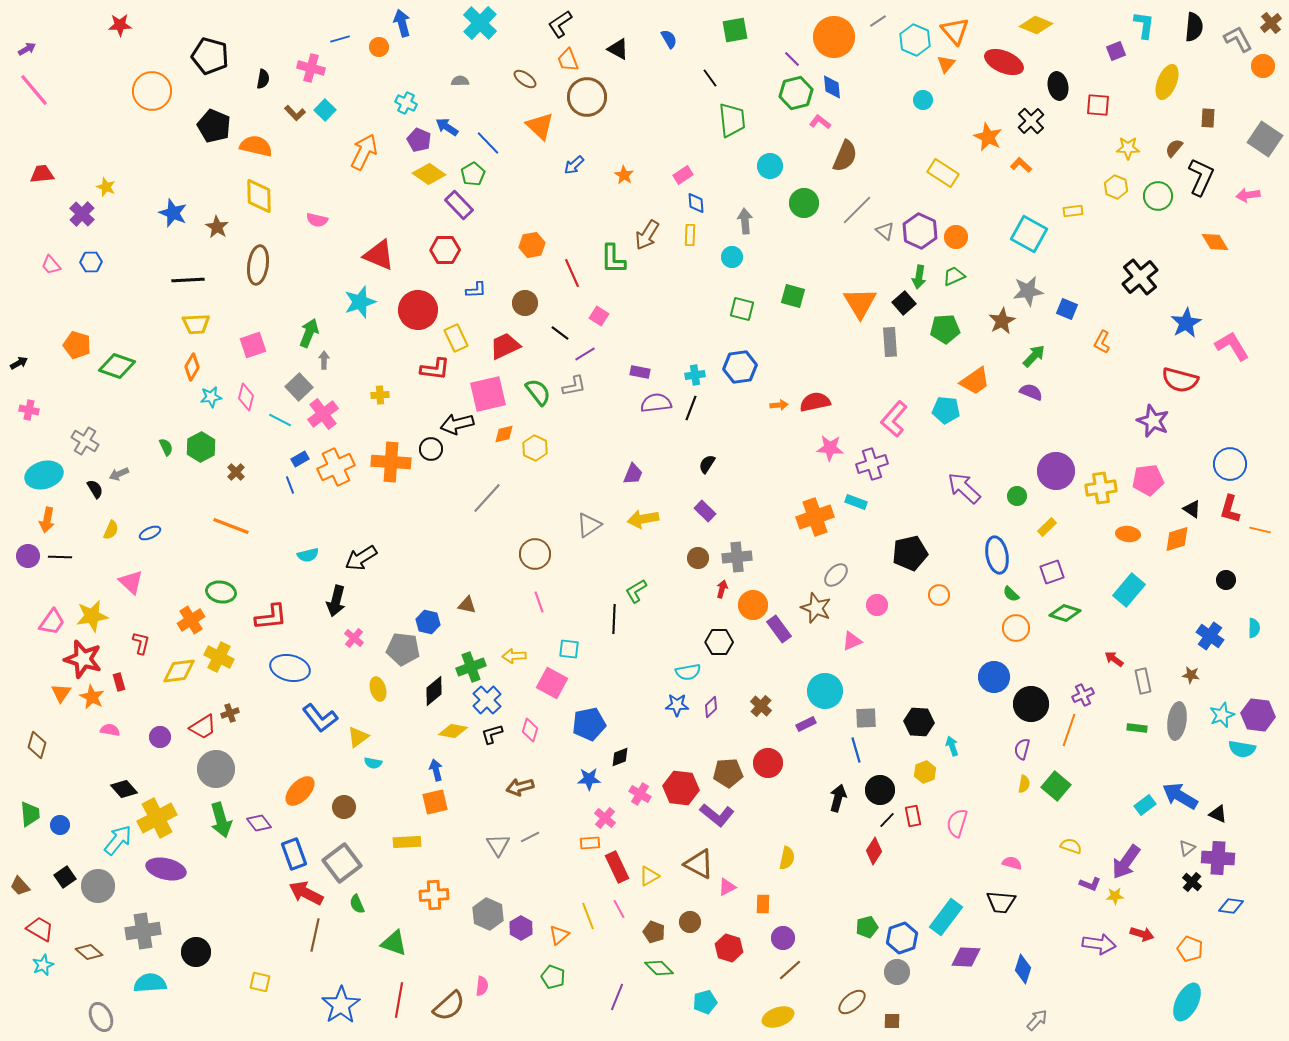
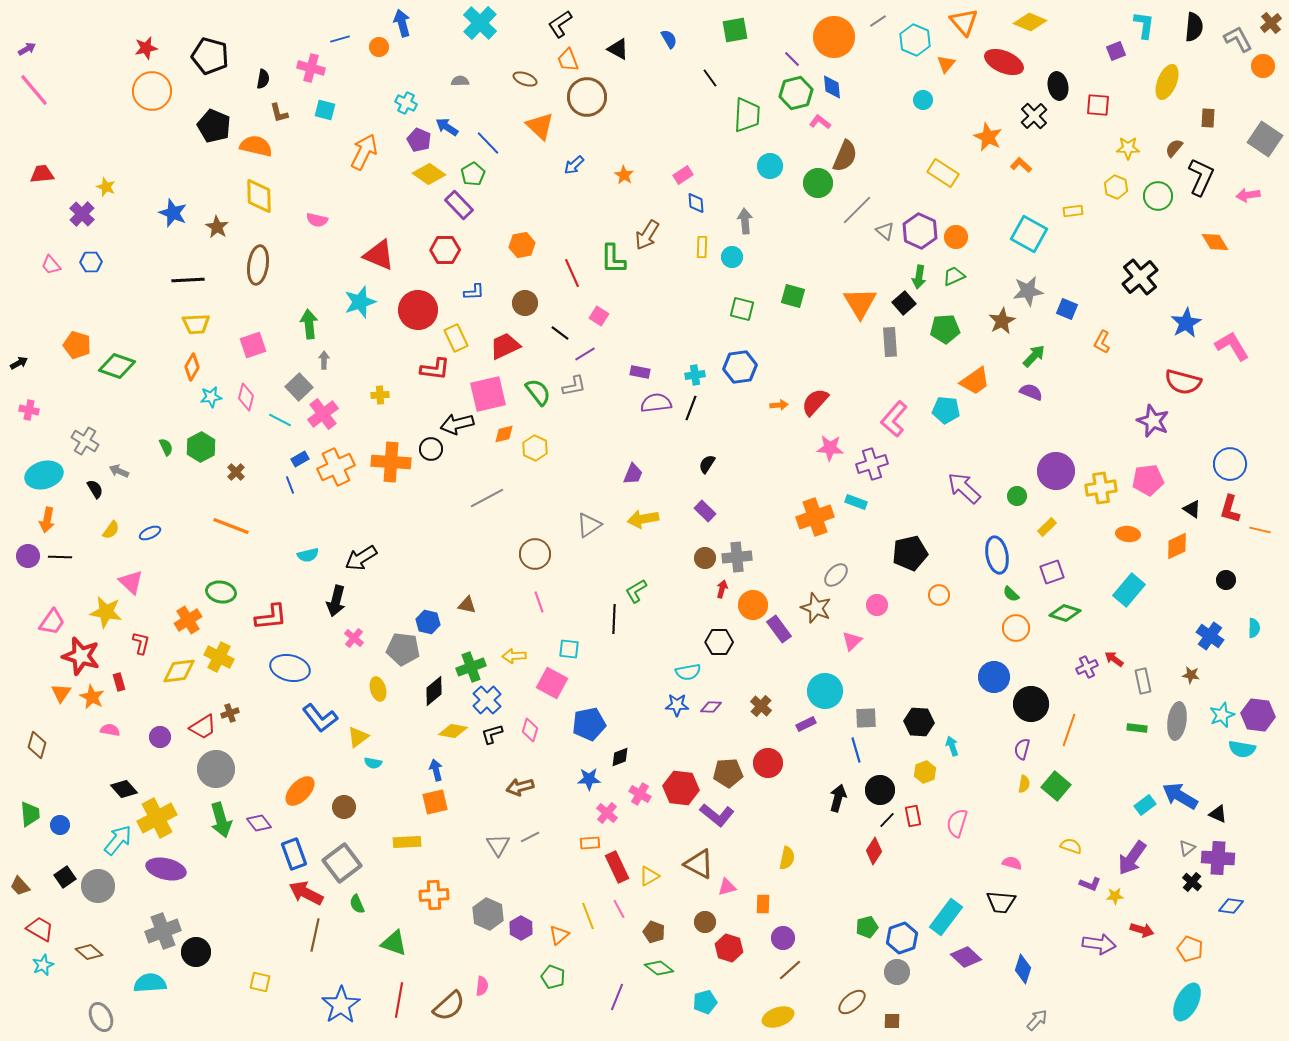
red star at (120, 25): moved 26 px right, 23 px down; rotated 10 degrees counterclockwise
yellow diamond at (1036, 25): moved 6 px left, 3 px up
orange triangle at (955, 31): moved 9 px right, 9 px up
brown ellipse at (525, 79): rotated 15 degrees counterclockwise
cyan square at (325, 110): rotated 30 degrees counterclockwise
brown L-shape at (295, 113): moved 16 px left; rotated 30 degrees clockwise
green trapezoid at (732, 120): moved 15 px right, 5 px up; rotated 9 degrees clockwise
black cross at (1031, 121): moved 3 px right, 5 px up
green circle at (804, 203): moved 14 px right, 20 px up
yellow rectangle at (690, 235): moved 12 px right, 12 px down
orange hexagon at (532, 245): moved 10 px left
blue L-shape at (476, 290): moved 2 px left, 2 px down
green arrow at (309, 333): moved 9 px up; rotated 28 degrees counterclockwise
red semicircle at (1180, 380): moved 3 px right, 2 px down
red semicircle at (815, 402): rotated 36 degrees counterclockwise
gray arrow at (119, 474): moved 3 px up; rotated 48 degrees clockwise
gray line at (487, 498): rotated 20 degrees clockwise
yellow semicircle at (111, 530): rotated 12 degrees clockwise
orange diamond at (1177, 539): moved 7 px down; rotated 8 degrees counterclockwise
brown circle at (698, 558): moved 7 px right
yellow star at (92, 616): moved 14 px right, 4 px up; rotated 20 degrees clockwise
orange cross at (191, 620): moved 3 px left
pink triangle at (852, 641): rotated 20 degrees counterclockwise
red star at (83, 659): moved 2 px left, 3 px up
purple cross at (1083, 695): moved 4 px right, 28 px up
purple diamond at (711, 707): rotated 45 degrees clockwise
pink cross at (605, 818): moved 2 px right, 5 px up
purple arrow at (1126, 862): moved 6 px right, 4 px up
pink triangle at (727, 887): rotated 12 degrees clockwise
brown circle at (690, 922): moved 15 px right
gray cross at (143, 931): moved 20 px right; rotated 12 degrees counterclockwise
red arrow at (1142, 934): moved 4 px up
purple diamond at (966, 957): rotated 40 degrees clockwise
green diamond at (659, 968): rotated 8 degrees counterclockwise
